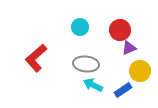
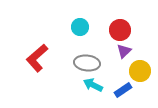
purple triangle: moved 5 px left, 3 px down; rotated 21 degrees counterclockwise
red L-shape: moved 1 px right
gray ellipse: moved 1 px right, 1 px up
